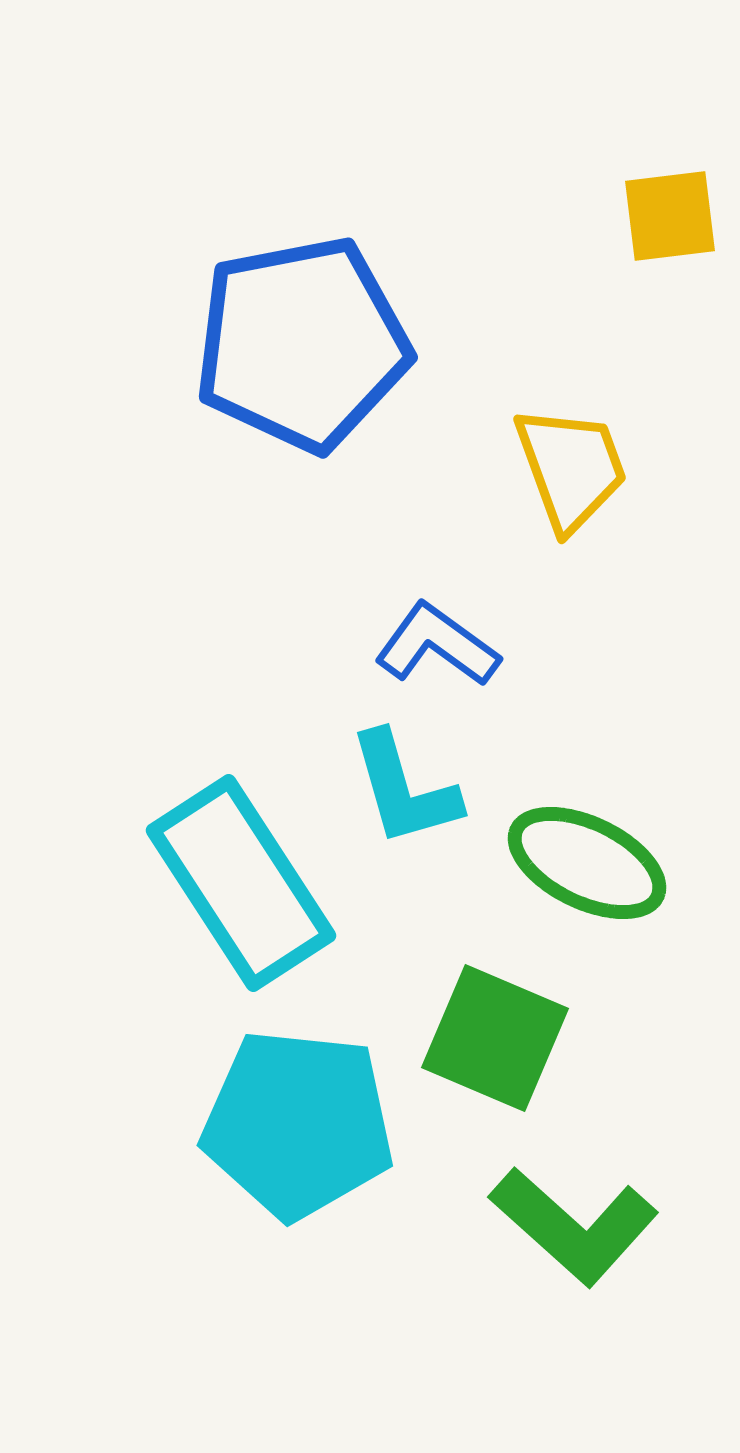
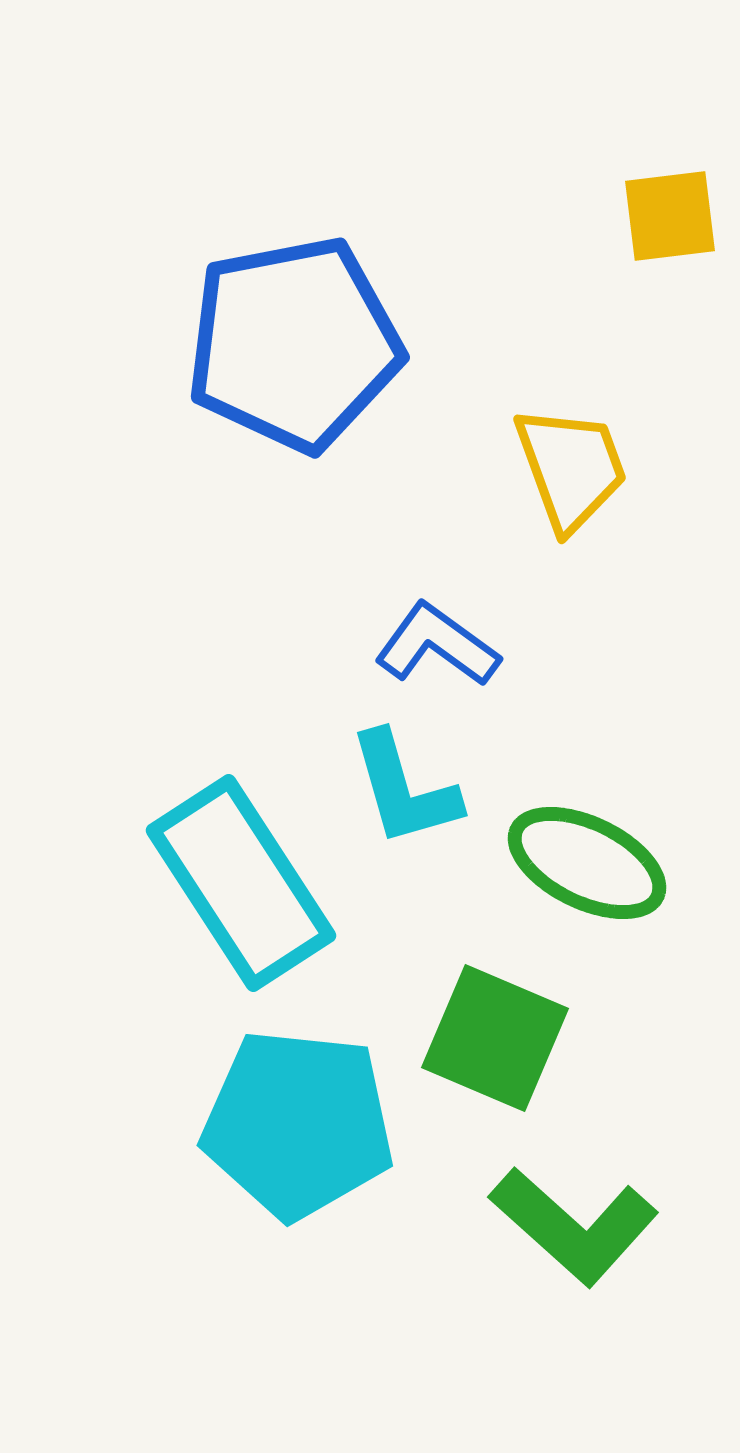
blue pentagon: moved 8 px left
